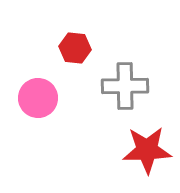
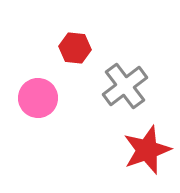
gray cross: rotated 36 degrees counterclockwise
red star: rotated 18 degrees counterclockwise
